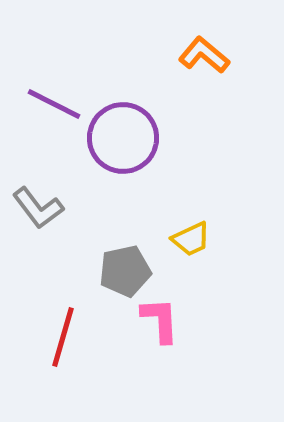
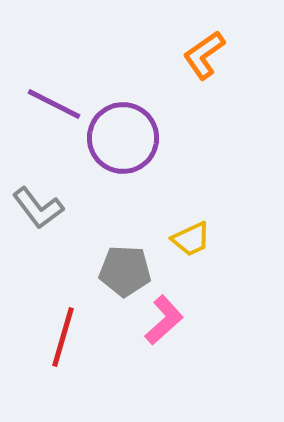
orange L-shape: rotated 75 degrees counterclockwise
gray pentagon: rotated 15 degrees clockwise
pink L-shape: moved 4 px right; rotated 51 degrees clockwise
